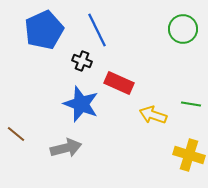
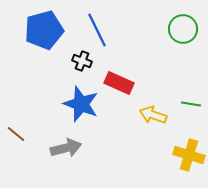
blue pentagon: rotated 9 degrees clockwise
